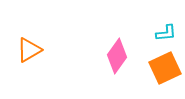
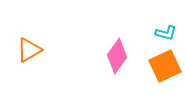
cyan L-shape: rotated 20 degrees clockwise
orange square: moved 2 px up
